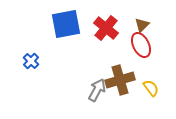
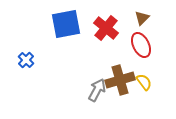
brown triangle: moved 7 px up
blue cross: moved 5 px left, 1 px up
yellow semicircle: moved 7 px left, 6 px up
